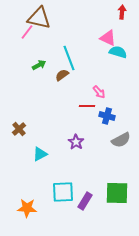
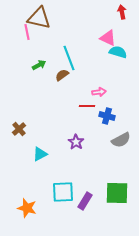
red arrow: rotated 16 degrees counterclockwise
pink line: rotated 49 degrees counterclockwise
pink arrow: rotated 56 degrees counterclockwise
orange star: rotated 12 degrees clockwise
